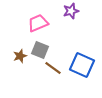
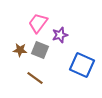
purple star: moved 11 px left, 24 px down
pink trapezoid: rotated 30 degrees counterclockwise
brown star: moved 6 px up; rotated 24 degrees clockwise
brown line: moved 18 px left, 10 px down
